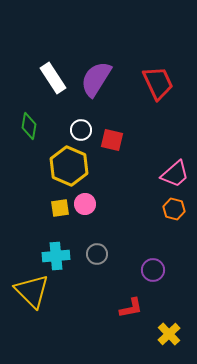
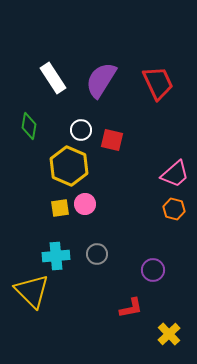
purple semicircle: moved 5 px right, 1 px down
